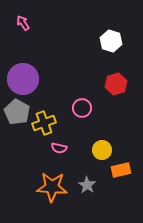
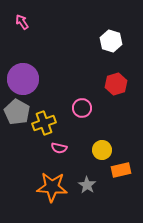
pink arrow: moved 1 px left, 1 px up
